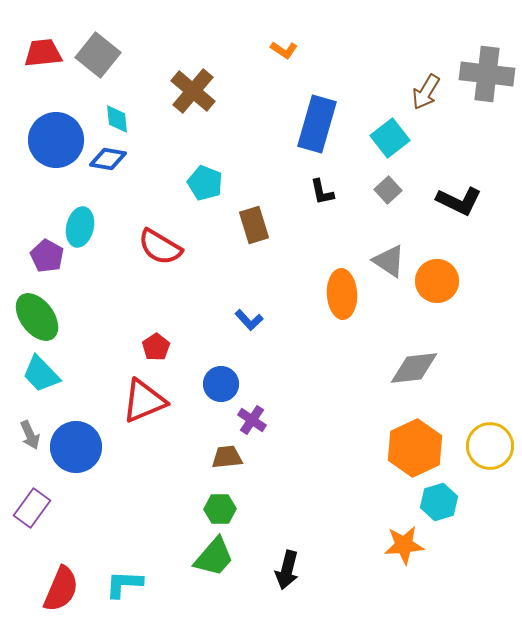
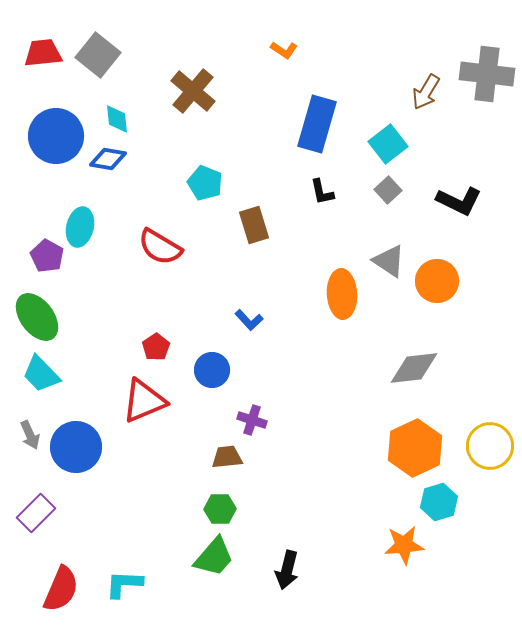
cyan square at (390, 138): moved 2 px left, 6 px down
blue circle at (56, 140): moved 4 px up
blue circle at (221, 384): moved 9 px left, 14 px up
purple cross at (252, 420): rotated 16 degrees counterclockwise
purple rectangle at (32, 508): moved 4 px right, 5 px down; rotated 9 degrees clockwise
